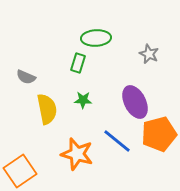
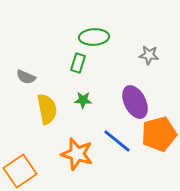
green ellipse: moved 2 px left, 1 px up
gray star: moved 1 px down; rotated 18 degrees counterclockwise
